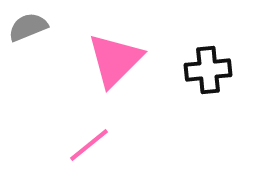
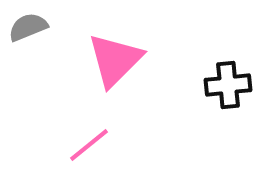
black cross: moved 20 px right, 15 px down
